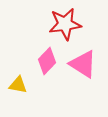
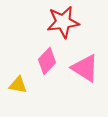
red star: moved 2 px left, 2 px up
pink triangle: moved 2 px right, 4 px down
